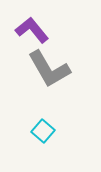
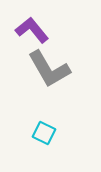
cyan square: moved 1 px right, 2 px down; rotated 15 degrees counterclockwise
